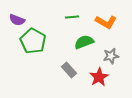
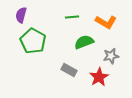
purple semicircle: moved 4 px right, 5 px up; rotated 84 degrees clockwise
gray rectangle: rotated 21 degrees counterclockwise
